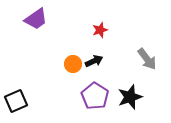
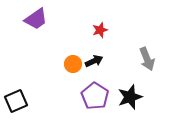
gray arrow: rotated 15 degrees clockwise
